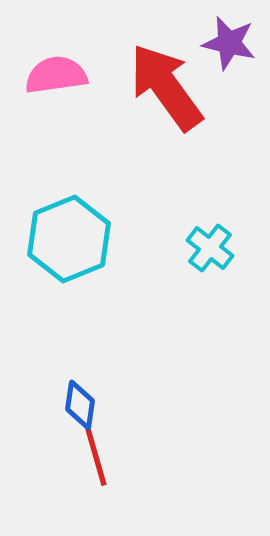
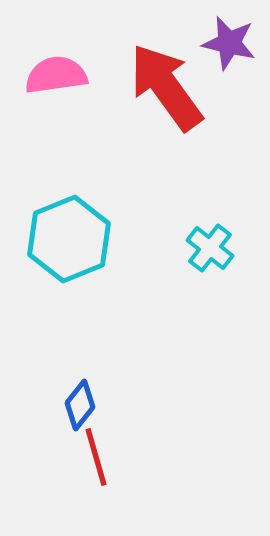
blue diamond: rotated 30 degrees clockwise
